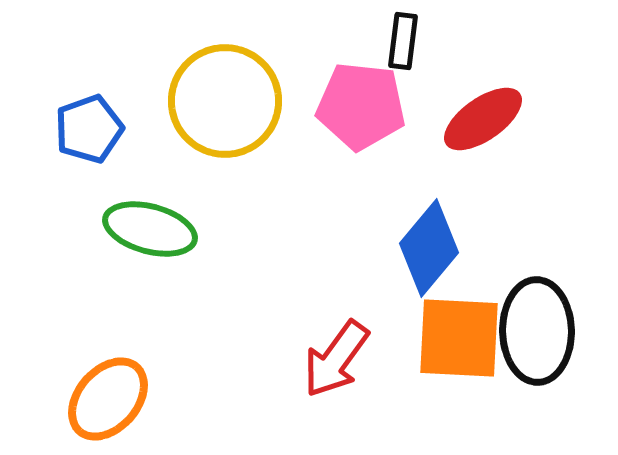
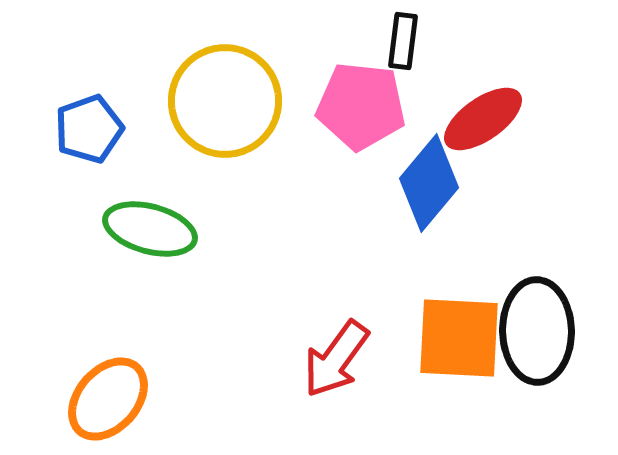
blue diamond: moved 65 px up
